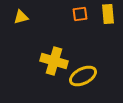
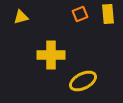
orange square: rotated 14 degrees counterclockwise
yellow cross: moved 3 px left, 6 px up; rotated 16 degrees counterclockwise
yellow ellipse: moved 5 px down
